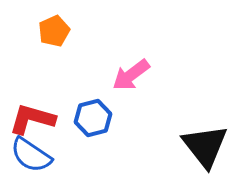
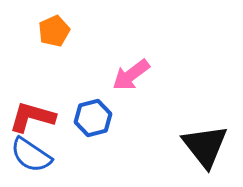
red L-shape: moved 2 px up
